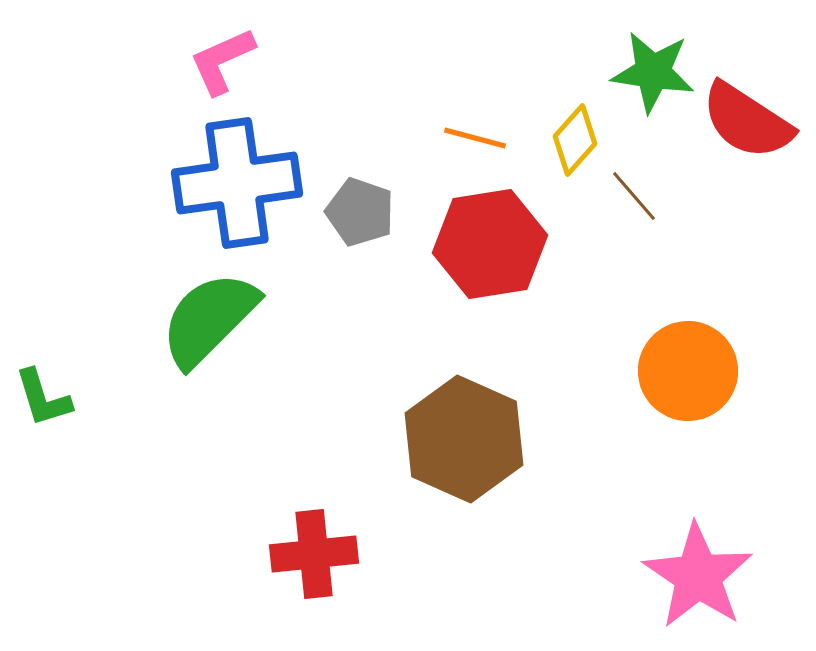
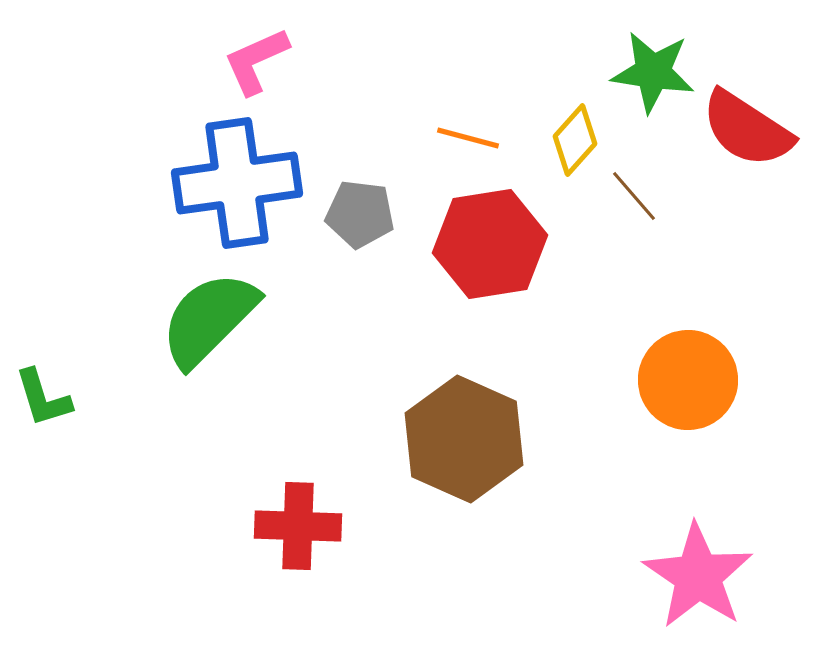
pink L-shape: moved 34 px right
red semicircle: moved 8 px down
orange line: moved 7 px left
gray pentagon: moved 2 px down; rotated 12 degrees counterclockwise
orange circle: moved 9 px down
red cross: moved 16 px left, 28 px up; rotated 8 degrees clockwise
